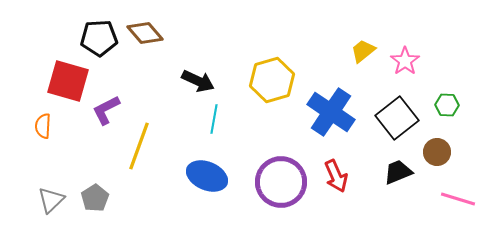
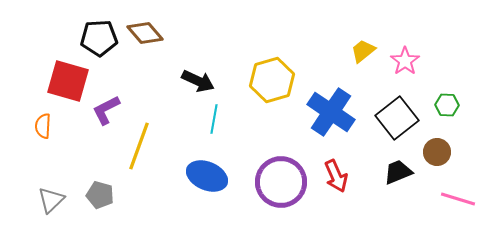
gray pentagon: moved 5 px right, 3 px up; rotated 24 degrees counterclockwise
